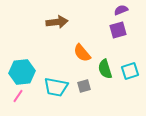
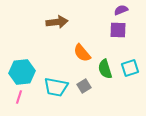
purple square: rotated 18 degrees clockwise
cyan square: moved 3 px up
gray square: rotated 16 degrees counterclockwise
pink line: moved 1 px right, 1 px down; rotated 16 degrees counterclockwise
